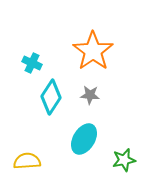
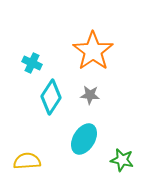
green star: moved 2 px left; rotated 25 degrees clockwise
